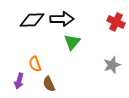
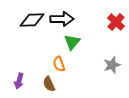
red cross: rotated 18 degrees clockwise
orange semicircle: moved 24 px right
